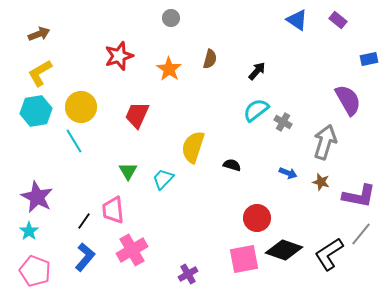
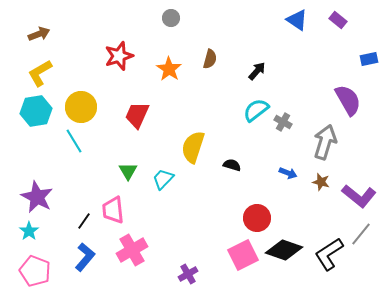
purple L-shape: rotated 28 degrees clockwise
pink square: moved 1 px left, 4 px up; rotated 16 degrees counterclockwise
